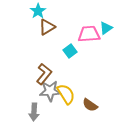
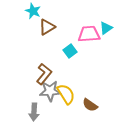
cyan star: moved 5 px left; rotated 14 degrees counterclockwise
